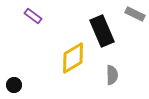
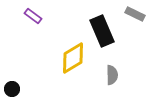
black circle: moved 2 px left, 4 px down
